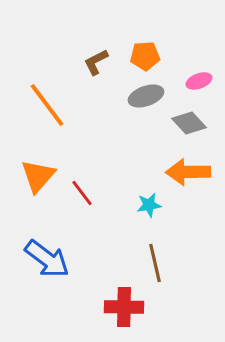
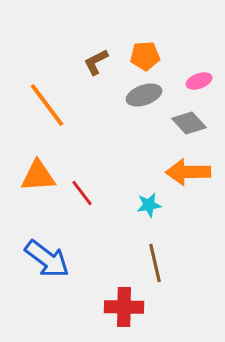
gray ellipse: moved 2 px left, 1 px up
orange triangle: rotated 45 degrees clockwise
